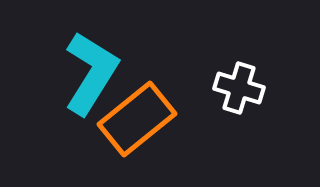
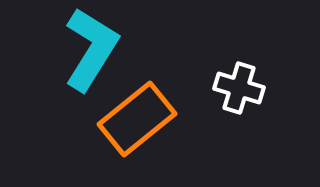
cyan L-shape: moved 24 px up
